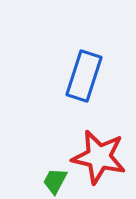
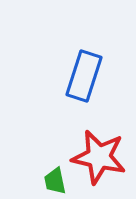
green trapezoid: rotated 40 degrees counterclockwise
